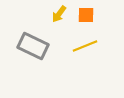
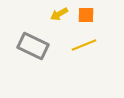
yellow arrow: rotated 24 degrees clockwise
yellow line: moved 1 px left, 1 px up
